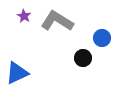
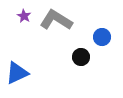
gray L-shape: moved 1 px left, 1 px up
blue circle: moved 1 px up
black circle: moved 2 px left, 1 px up
